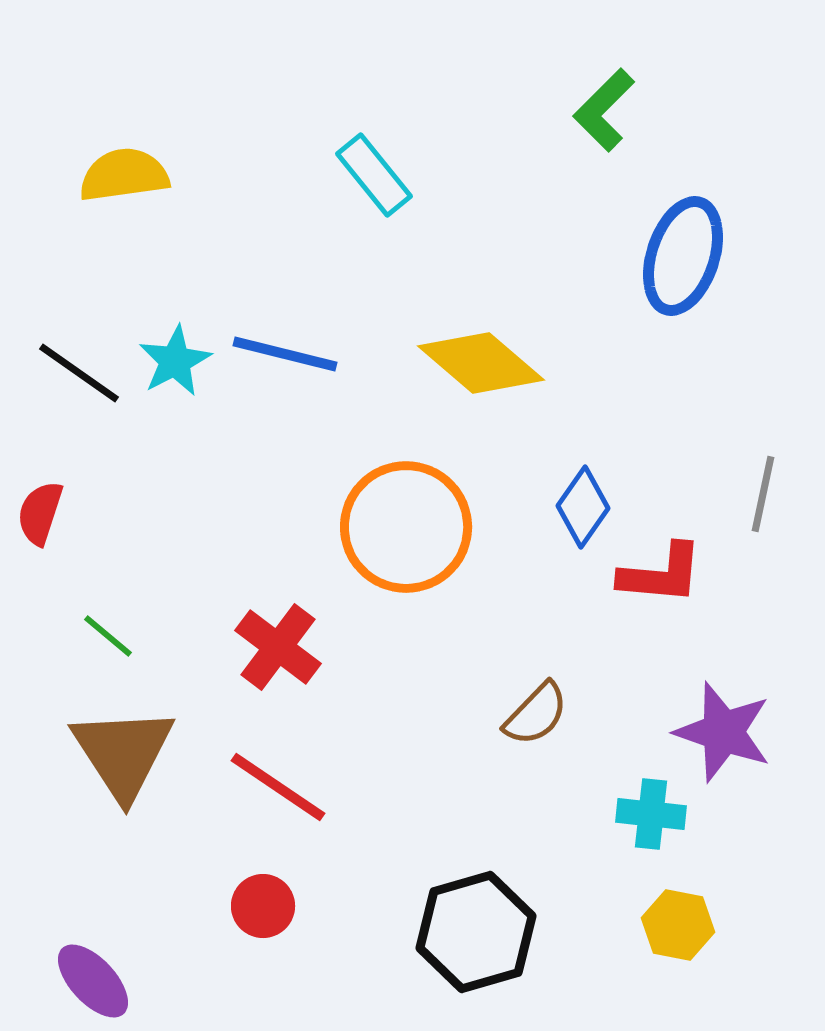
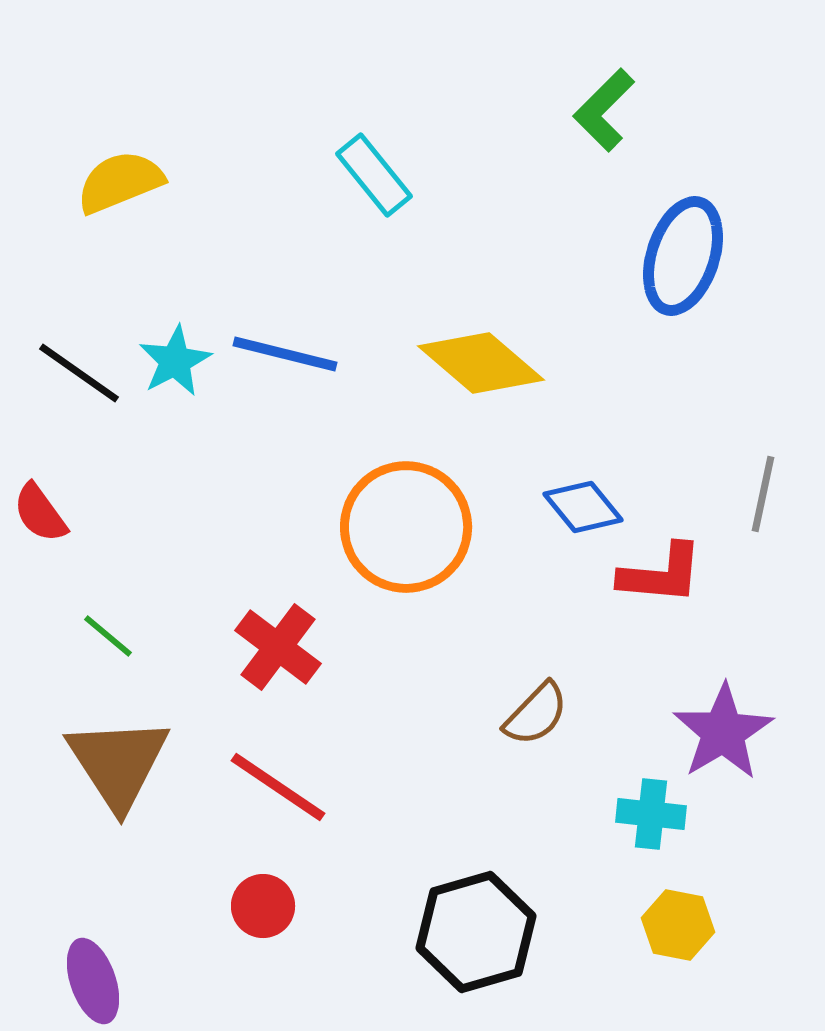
yellow semicircle: moved 4 px left, 7 px down; rotated 14 degrees counterclockwise
blue diamond: rotated 74 degrees counterclockwise
red semicircle: rotated 54 degrees counterclockwise
purple star: rotated 22 degrees clockwise
brown triangle: moved 5 px left, 10 px down
purple ellipse: rotated 24 degrees clockwise
